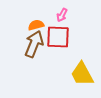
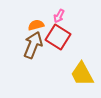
pink arrow: moved 3 px left, 1 px down
red square: rotated 30 degrees clockwise
brown arrow: moved 1 px left, 1 px down
